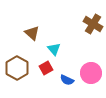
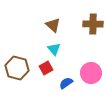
brown cross: rotated 30 degrees counterclockwise
brown triangle: moved 21 px right, 8 px up
brown hexagon: rotated 15 degrees counterclockwise
blue semicircle: moved 1 px left, 3 px down; rotated 120 degrees clockwise
